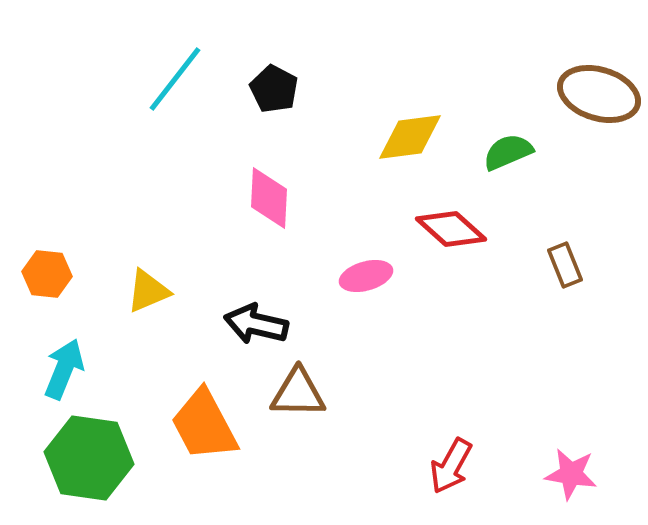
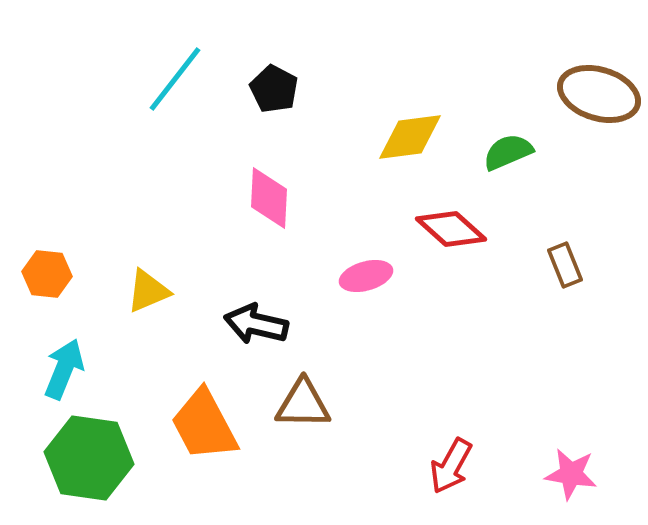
brown triangle: moved 5 px right, 11 px down
